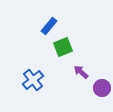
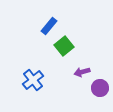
green square: moved 1 px right, 1 px up; rotated 18 degrees counterclockwise
purple arrow: moved 1 px right; rotated 56 degrees counterclockwise
purple circle: moved 2 px left
